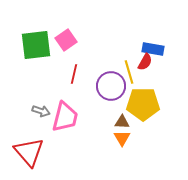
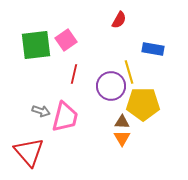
red semicircle: moved 26 px left, 42 px up
